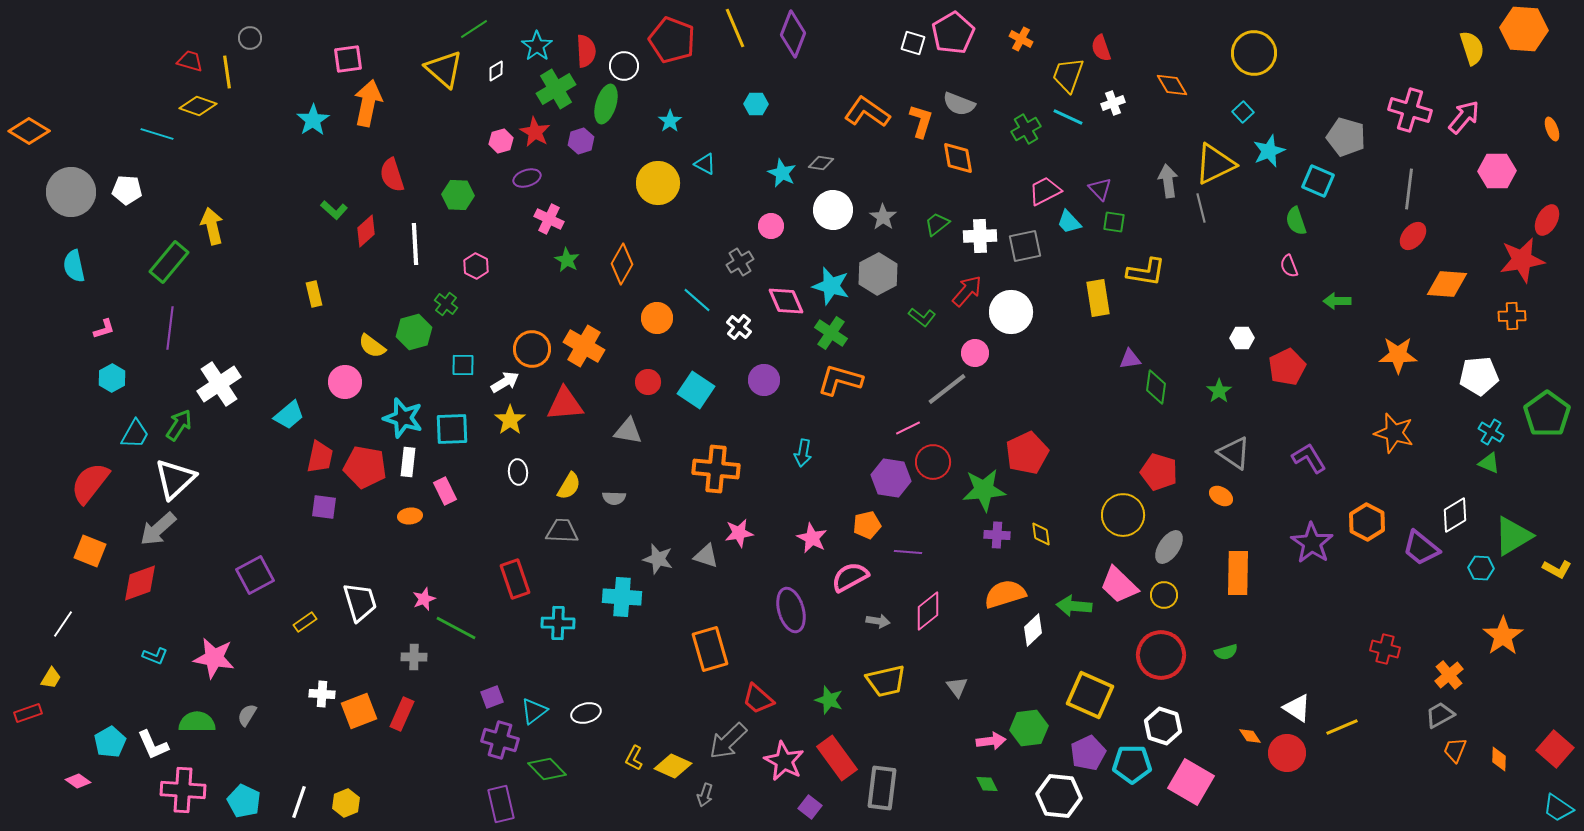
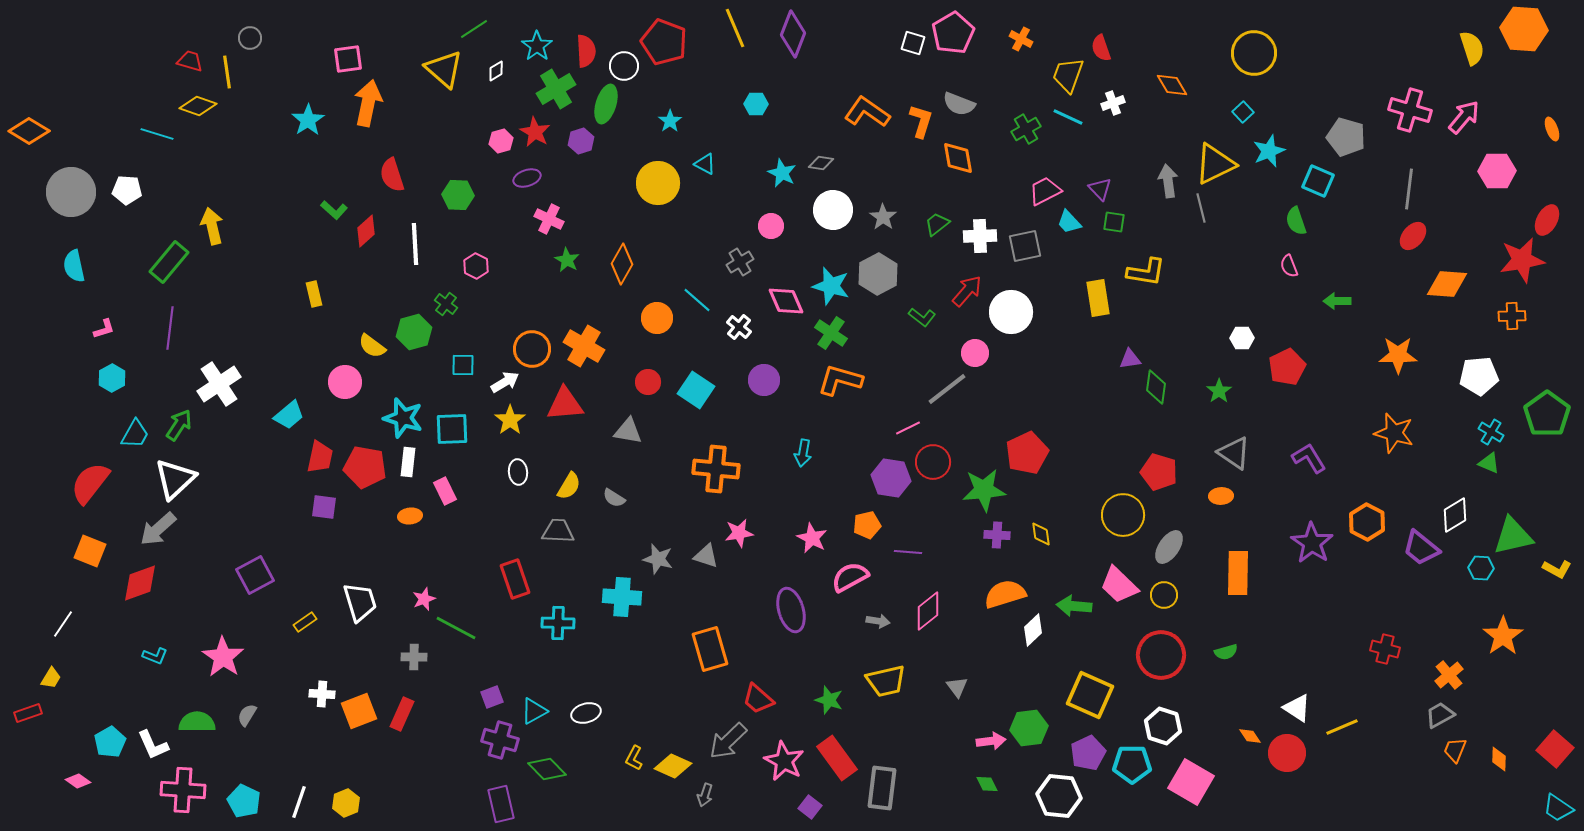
red pentagon at (672, 40): moved 8 px left, 2 px down
cyan star at (313, 120): moved 5 px left
orange ellipse at (1221, 496): rotated 35 degrees counterclockwise
gray semicircle at (614, 498): rotated 30 degrees clockwise
gray trapezoid at (562, 531): moved 4 px left
green triangle at (1513, 536): rotated 18 degrees clockwise
pink star at (214, 658): moved 9 px right, 1 px up; rotated 24 degrees clockwise
cyan triangle at (534, 711): rotated 8 degrees clockwise
